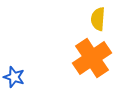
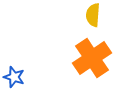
yellow semicircle: moved 5 px left, 4 px up
